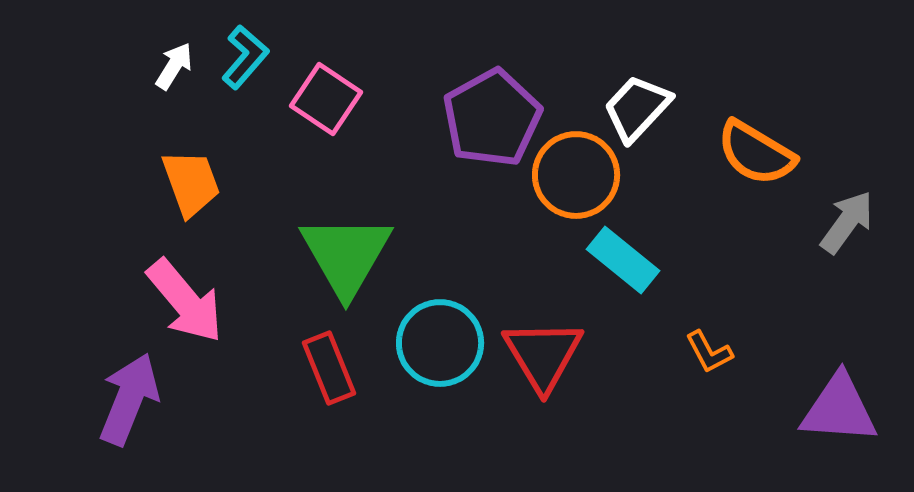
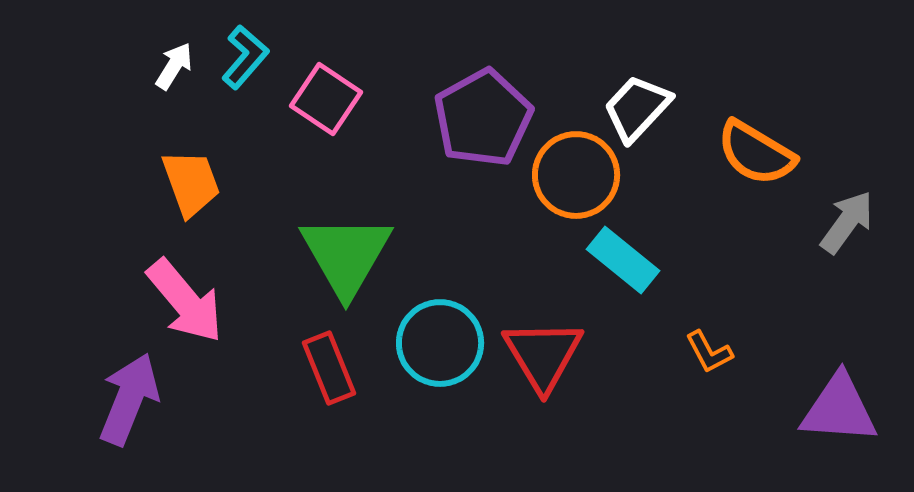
purple pentagon: moved 9 px left
